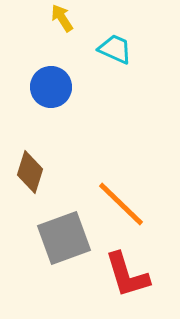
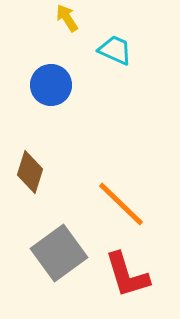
yellow arrow: moved 5 px right
cyan trapezoid: moved 1 px down
blue circle: moved 2 px up
gray square: moved 5 px left, 15 px down; rotated 16 degrees counterclockwise
